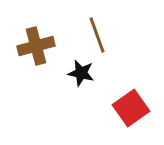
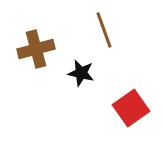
brown line: moved 7 px right, 5 px up
brown cross: moved 3 px down
